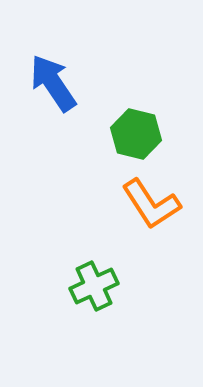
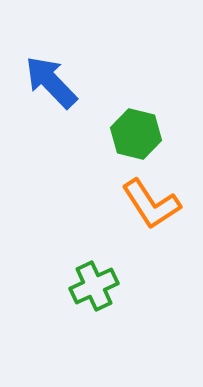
blue arrow: moved 2 px left, 1 px up; rotated 10 degrees counterclockwise
